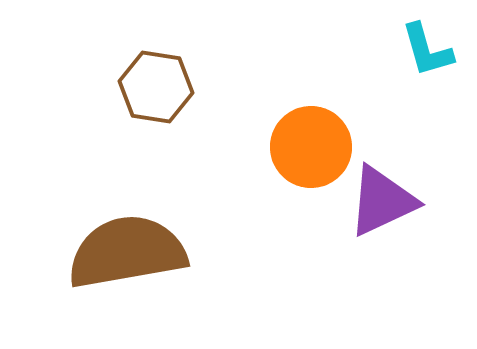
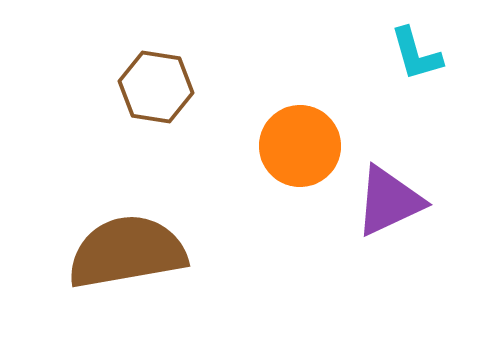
cyan L-shape: moved 11 px left, 4 px down
orange circle: moved 11 px left, 1 px up
purple triangle: moved 7 px right
